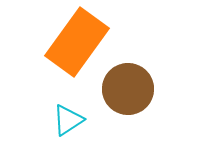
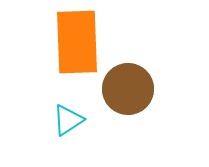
orange rectangle: rotated 38 degrees counterclockwise
